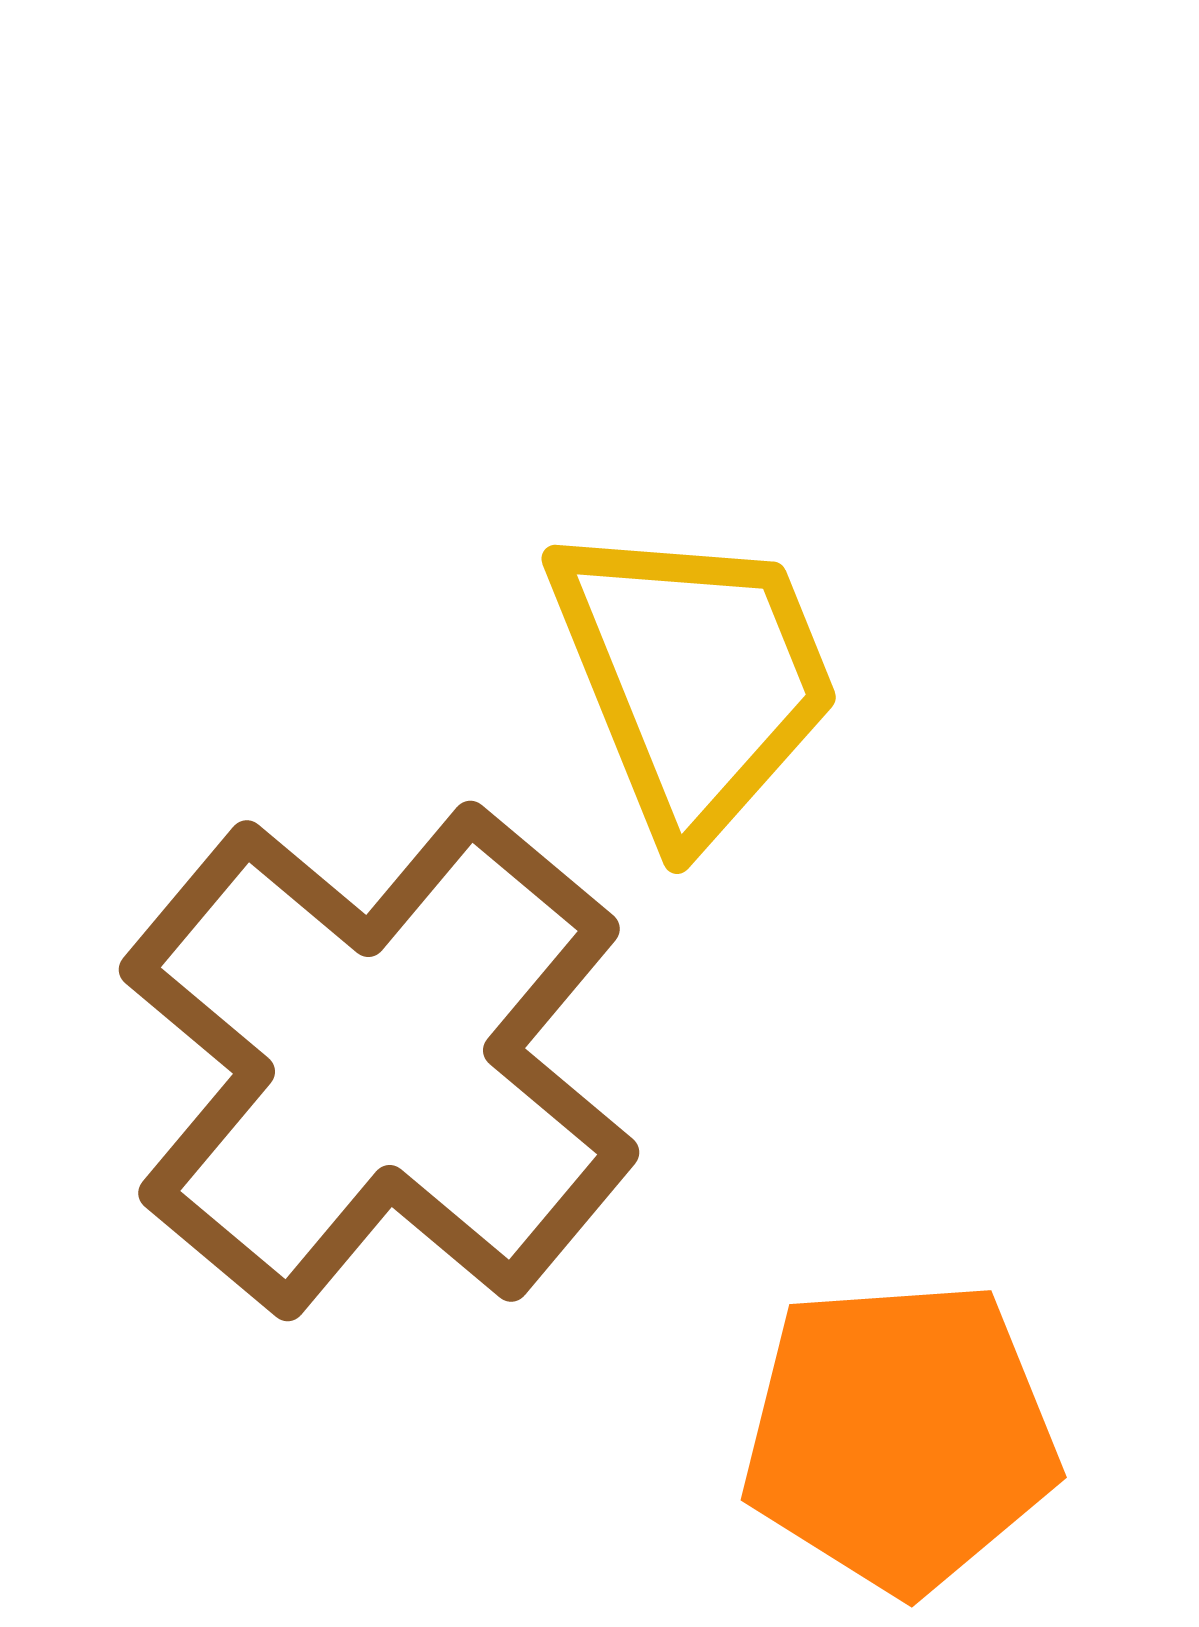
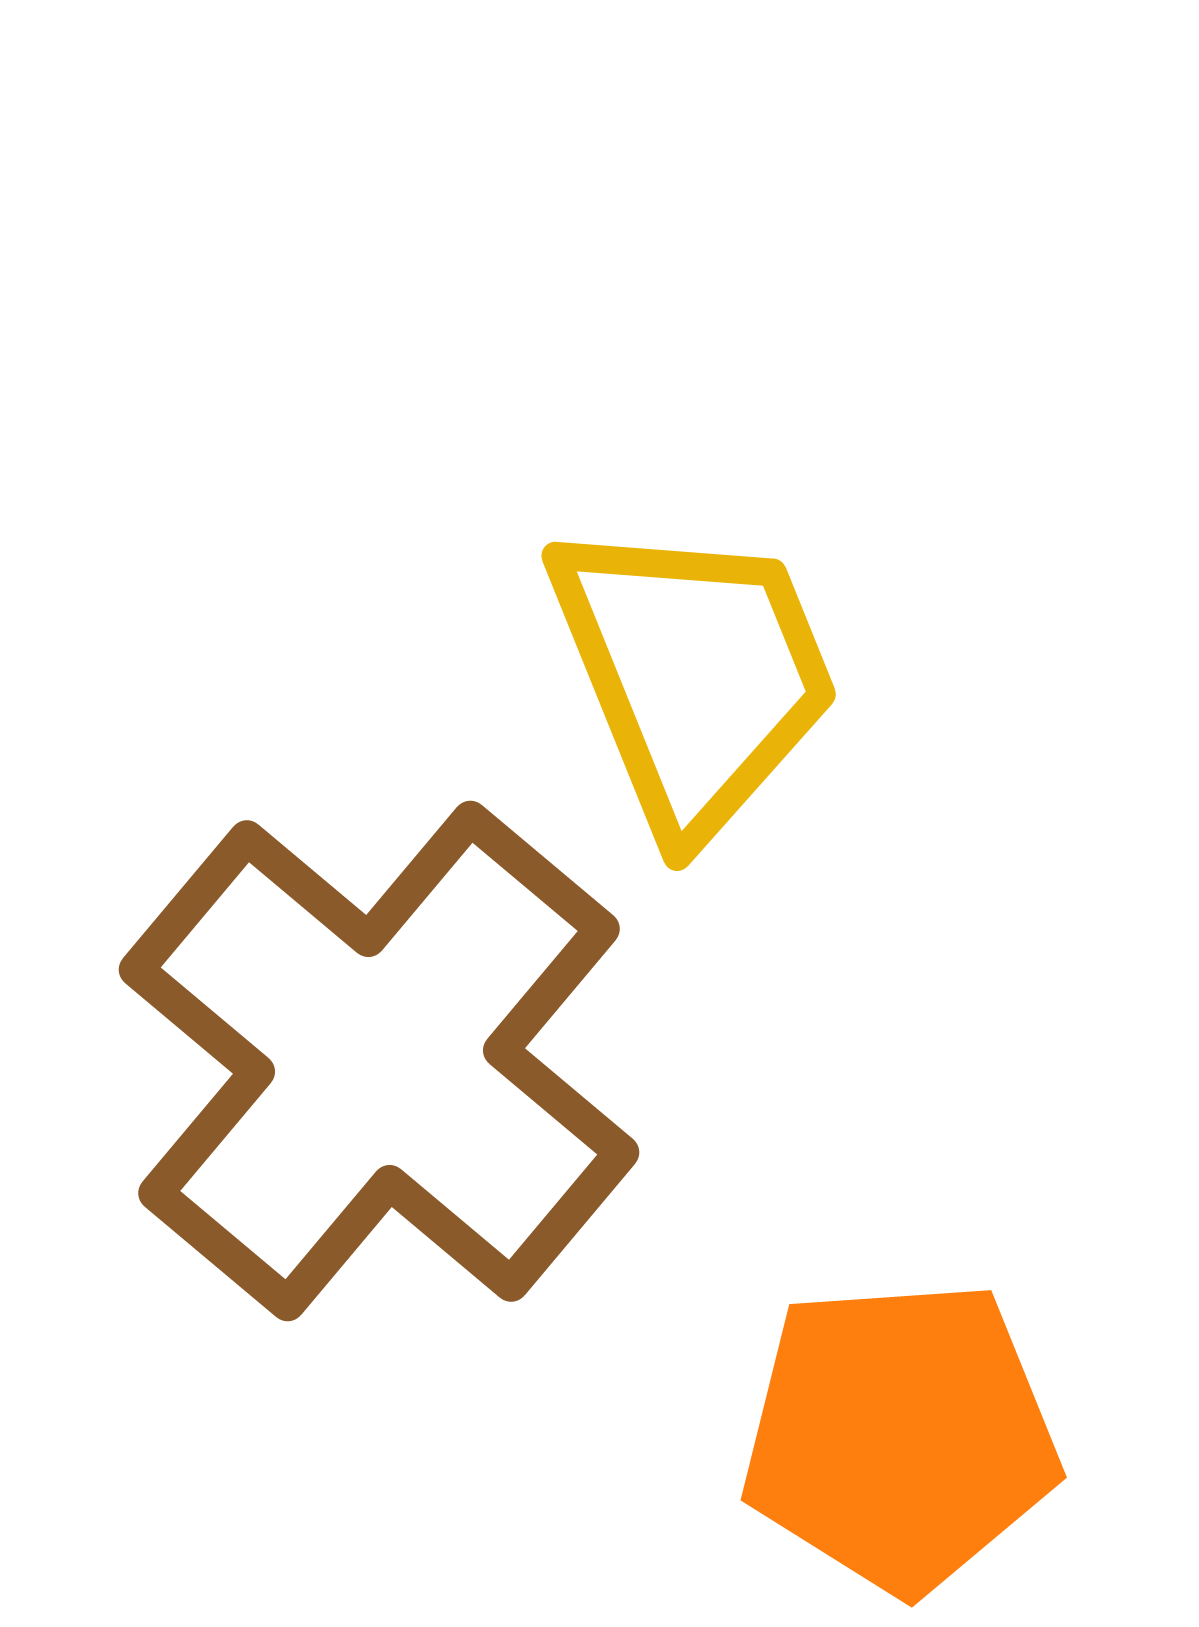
yellow trapezoid: moved 3 px up
